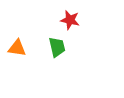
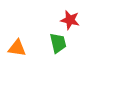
green trapezoid: moved 1 px right, 4 px up
